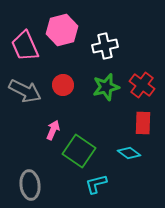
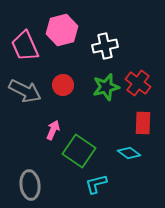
red cross: moved 4 px left, 2 px up
